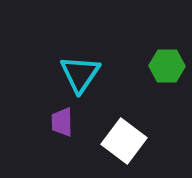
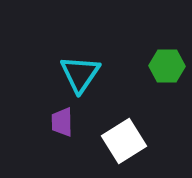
white square: rotated 21 degrees clockwise
